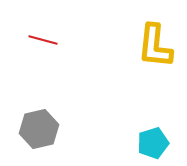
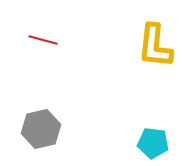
gray hexagon: moved 2 px right
cyan pentagon: rotated 24 degrees clockwise
